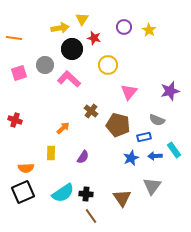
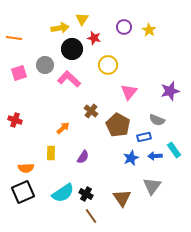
brown pentagon: rotated 15 degrees clockwise
black cross: rotated 24 degrees clockwise
